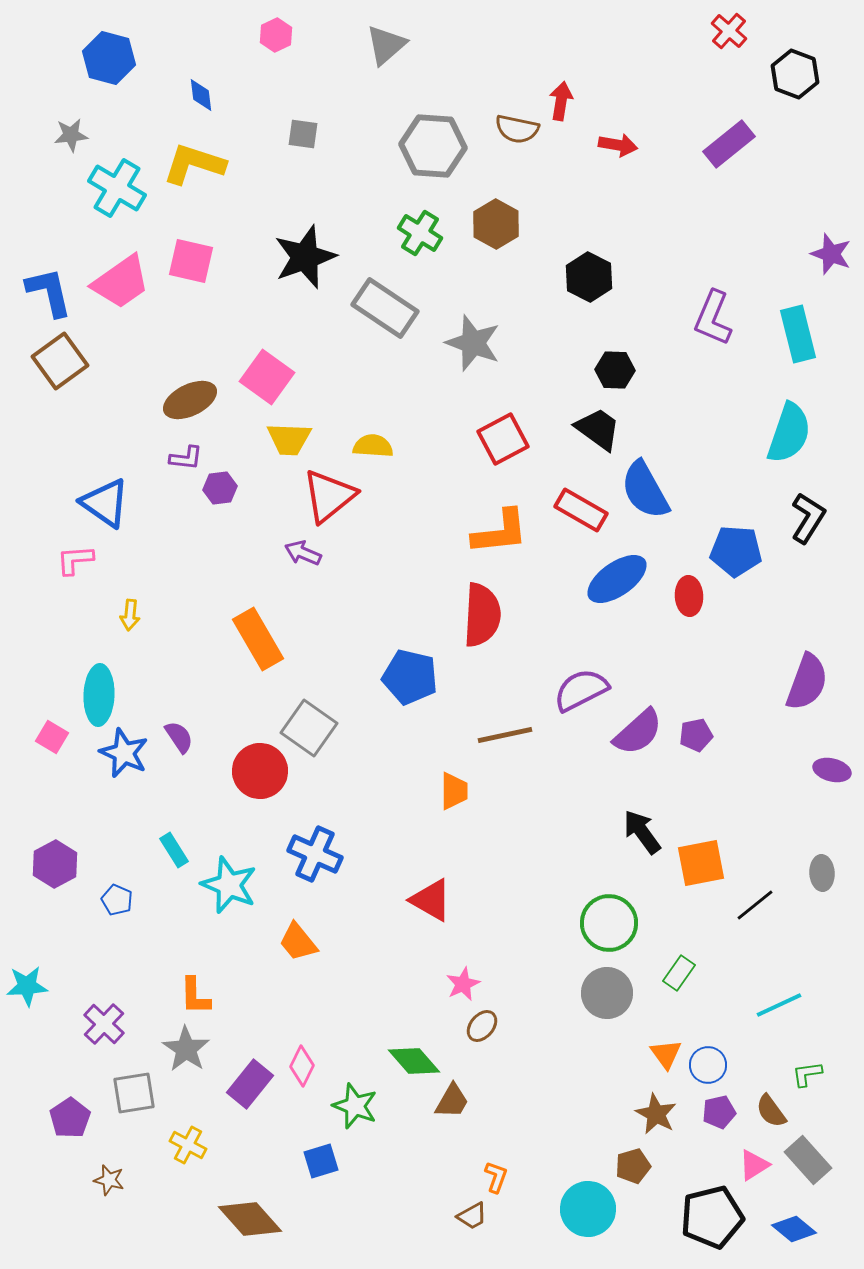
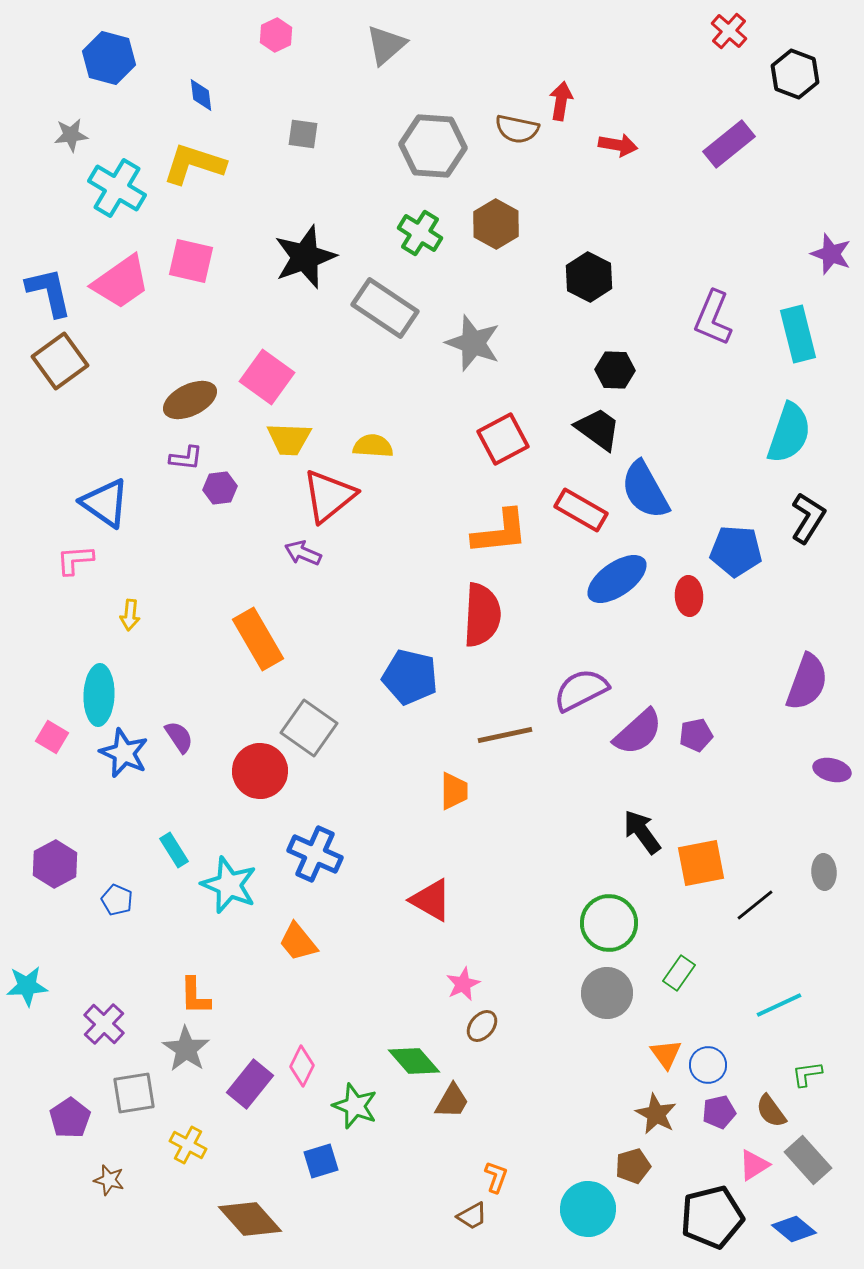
gray ellipse at (822, 873): moved 2 px right, 1 px up
